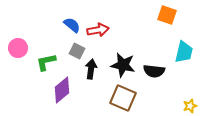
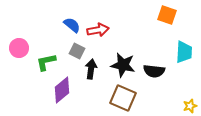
pink circle: moved 1 px right
cyan trapezoid: rotated 10 degrees counterclockwise
